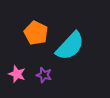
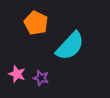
orange pentagon: moved 10 px up
purple star: moved 3 px left, 3 px down
